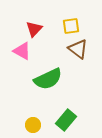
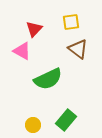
yellow square: moved 4 px up
